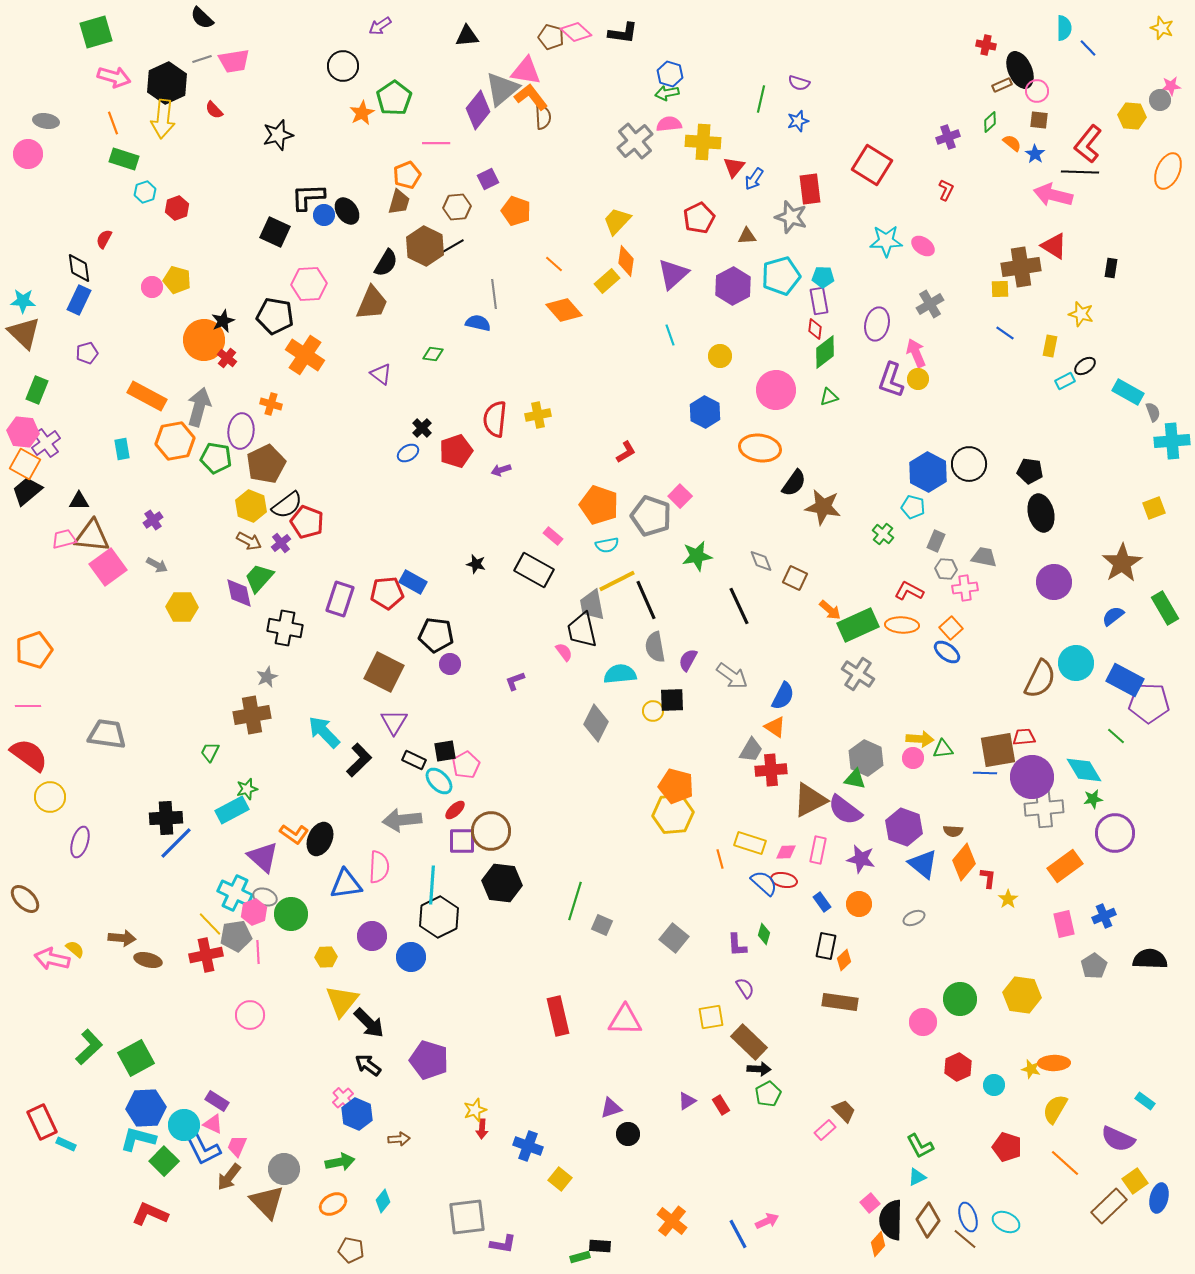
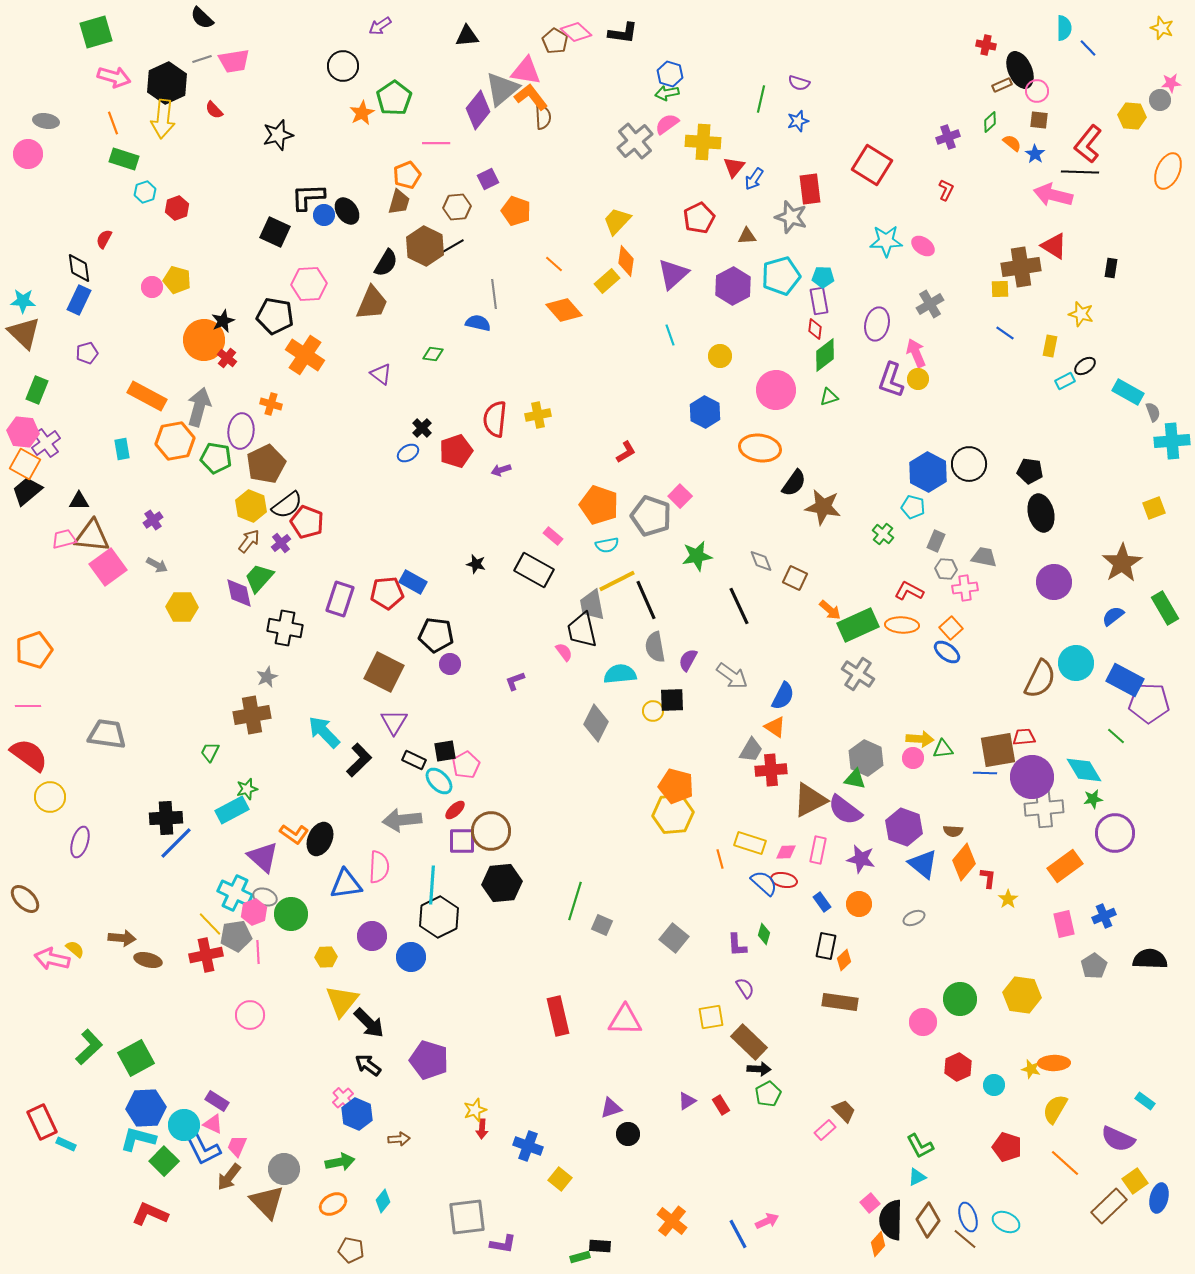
brown pentagon at (551, 37): moved 4 px right, 4 px down; rotated 15 degrees clockwise
pink star at (1171, 86): moved 3 px up
pink semicircle at (669, 124): moved 2 px left; rotated 30 degrees counterclockwise
green diamond at (825, 352): moved 3 px down
brown arrow at (249, 541): rotated 80 degrees counterclockwise
black hexagon at (502, 883): rotated 12 degrees counterclockwise
